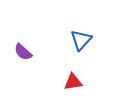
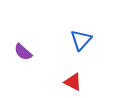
red triangle: rotated 36 degrees clockwise
